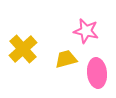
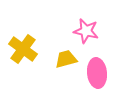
yellow cross: rotated 12 degrees counterclockwise
